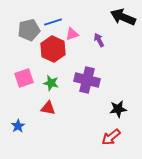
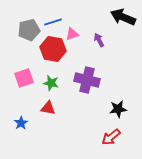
red hexagon: rotated 15 degrees counterclockwise
blue star: moved 3 px right, 3 px up
